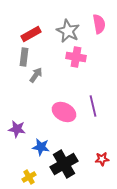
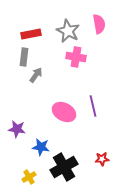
red rectangle: rotated 18 degrees clockwise
black cross: moved 3 px down
